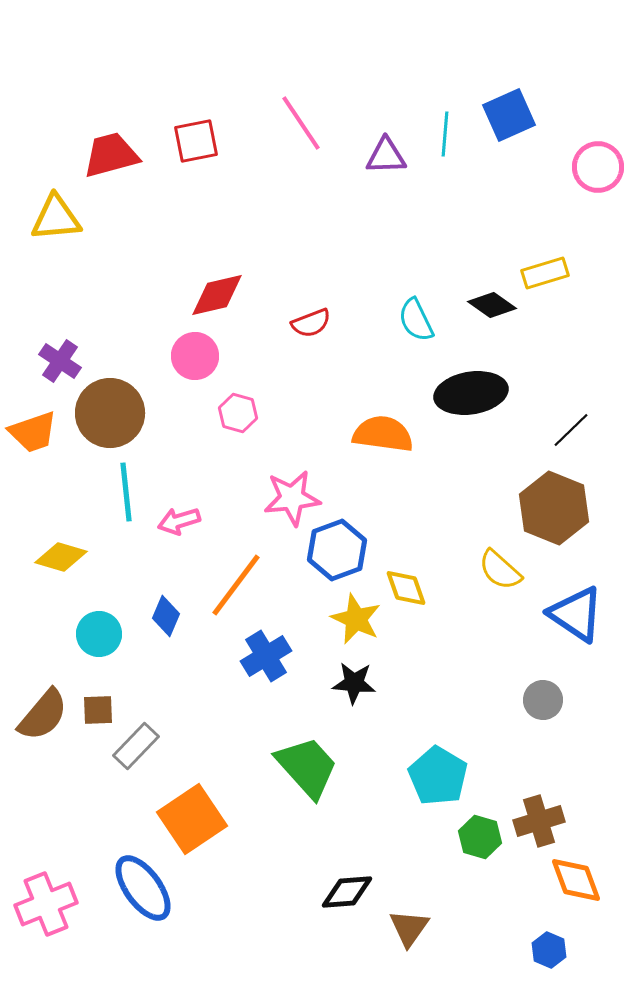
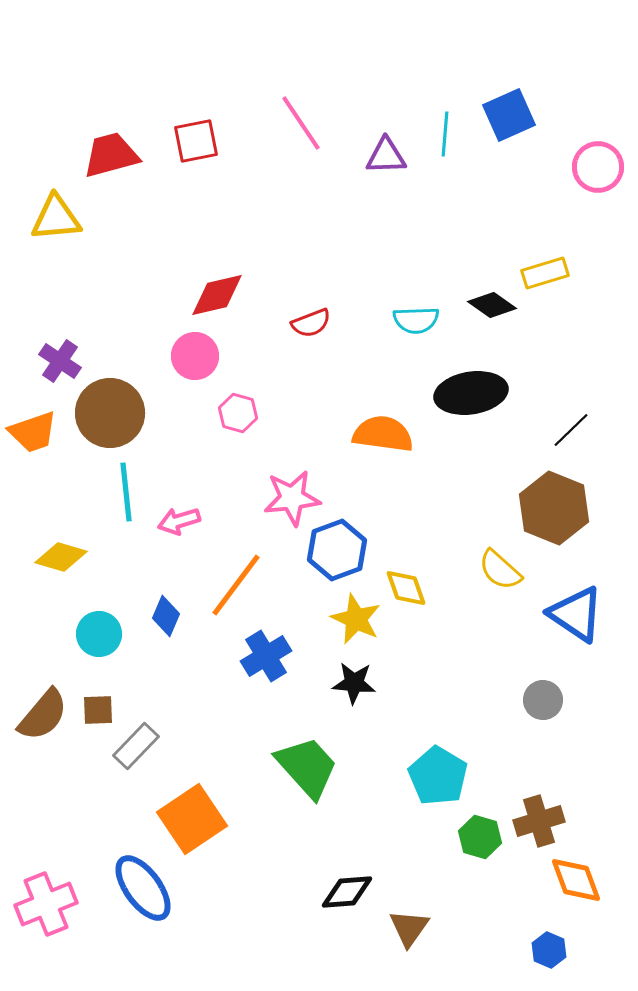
cyan semicircle at (416, 320): rotated 66 degrees counterclockwise
